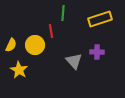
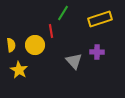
green line: rotated 28 degrees clockwise
yellow semicircle: rotated 32 degrees counterclockwise
